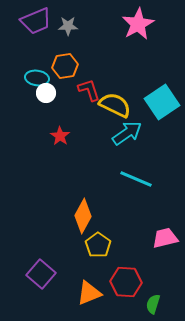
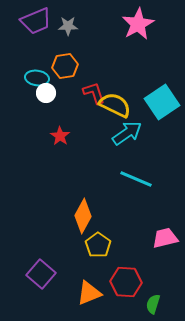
red L-shape: moved 5 px right, 3 px down
